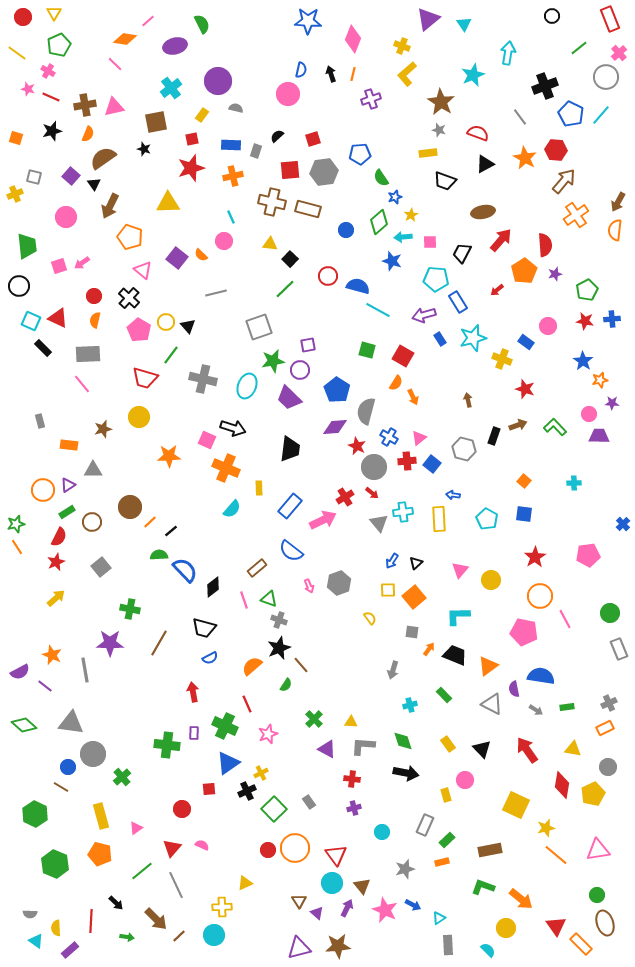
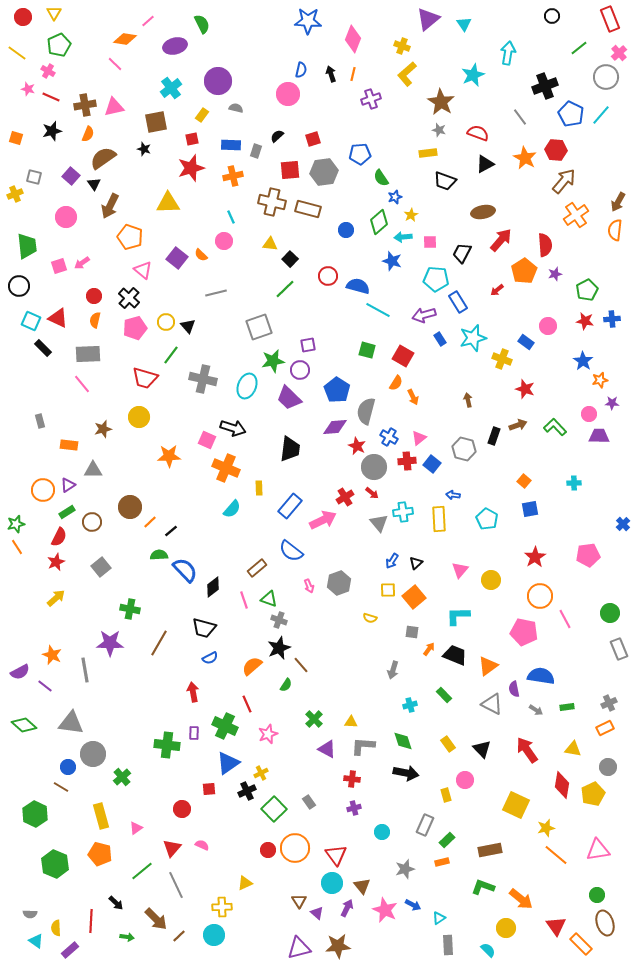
pink pentagon at (139, 330): moved 4 px left, 2 px up; rotated 25 degrees clockwise
blue square at (524, 514): moved 6 px right, 5 px up; rotated 18 degrees counterclockwise
yellow semicircle at (370, 618): rotated 144 degrees clockwise
